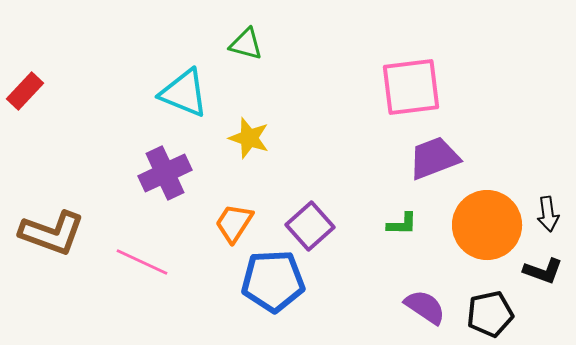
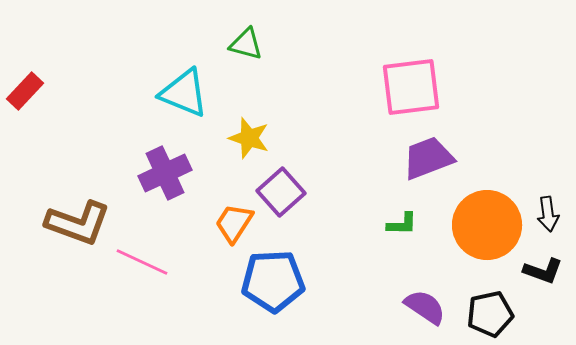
purple trapezoid: moved 6 px left
purple square: moved 29 px left, 34 px up
brown L-shape: moved 26 px right, 10 px up
